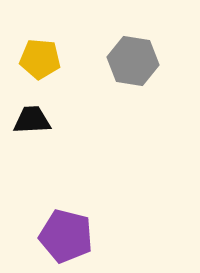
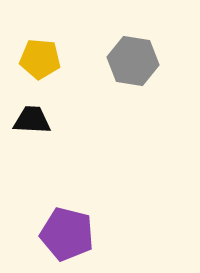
black trapezoid: rotated 6 degrees clockwise
purple pentagon: moved 1 px right, 2 px up
